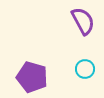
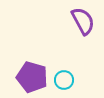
cyan circle: moved 21 px left, 11 px down
